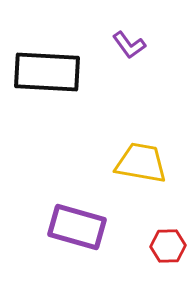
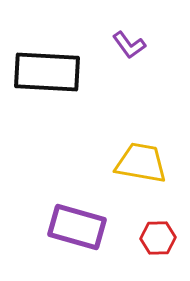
red hexagon: moved 10 px left, 8 px up
